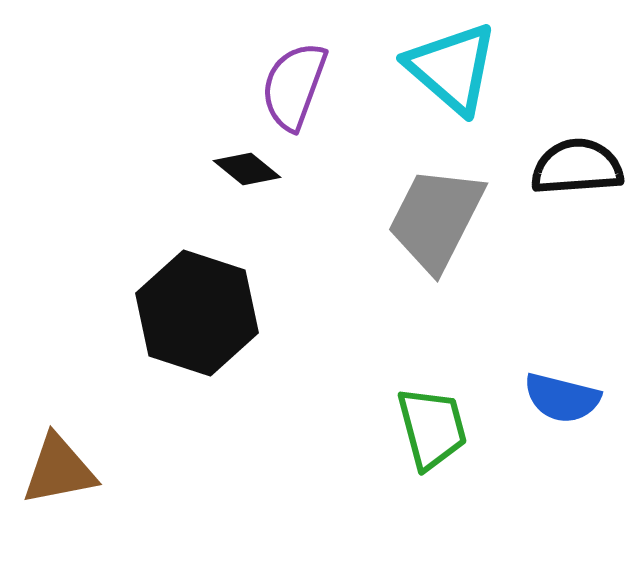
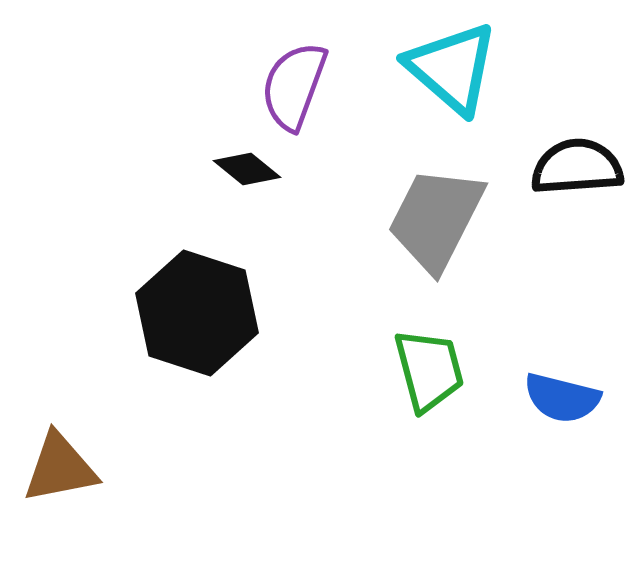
green trapezoid: moved 3 px left, 58 px up
brown triangle: moved 1 px right, 2 px up
